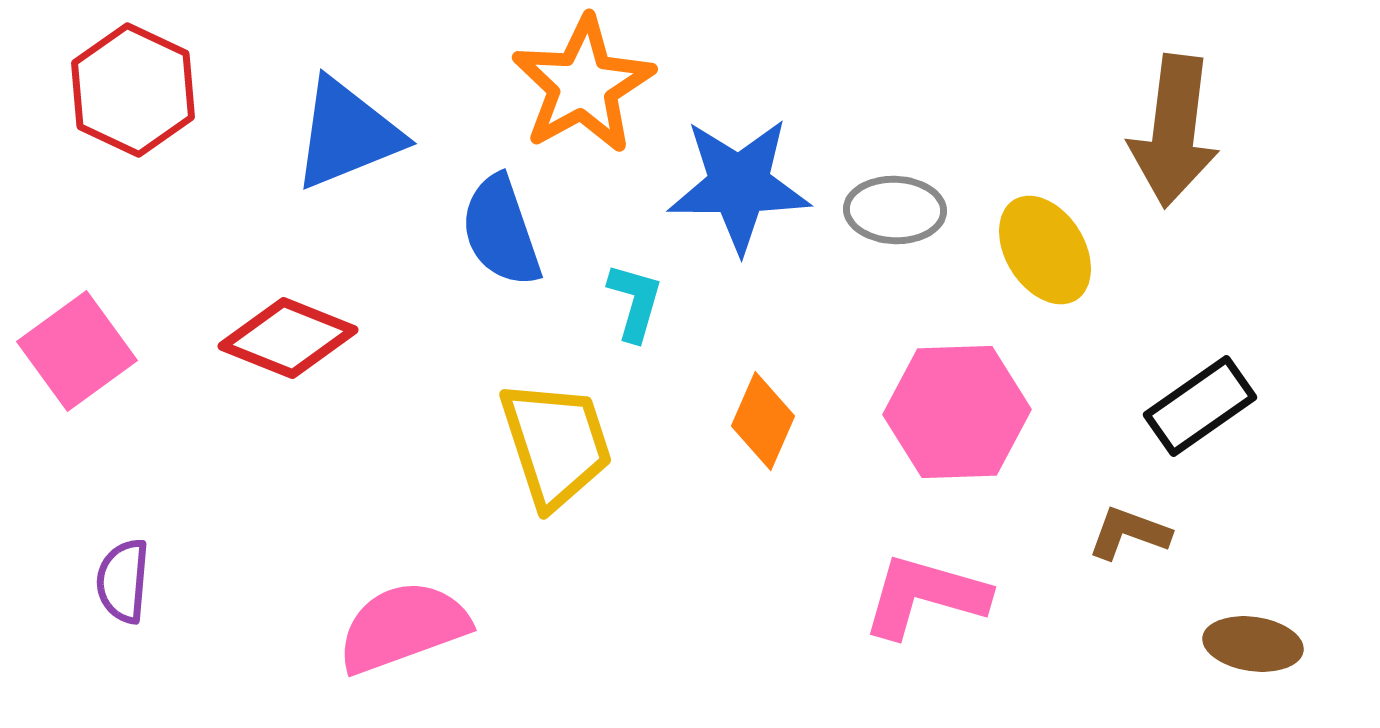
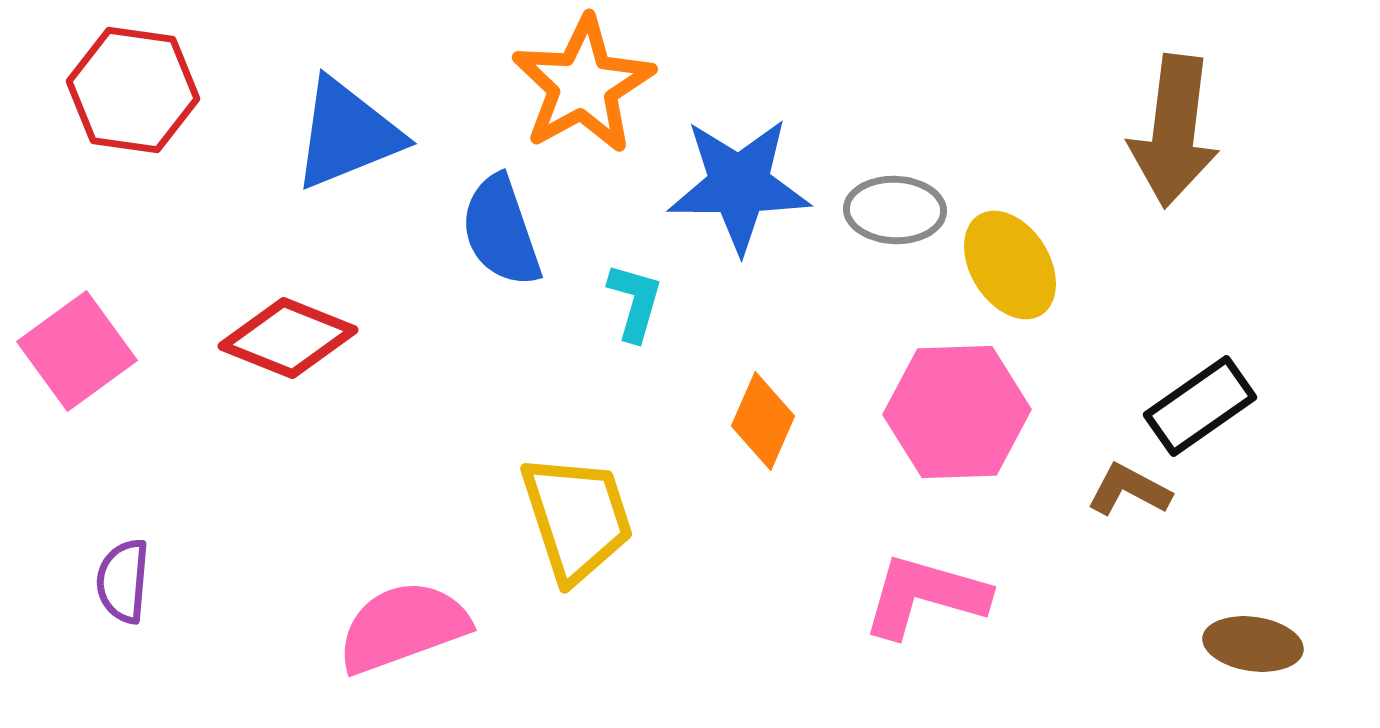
red hexagon: rotated 17 degrees counterclockwise
yellow ellipse: moved 35 px left, 15 px down
yellow trapezoid: moved 21 px right, 74 px down
brown L-shape: moved 43 px up; rotated 8 degrees clockwise
